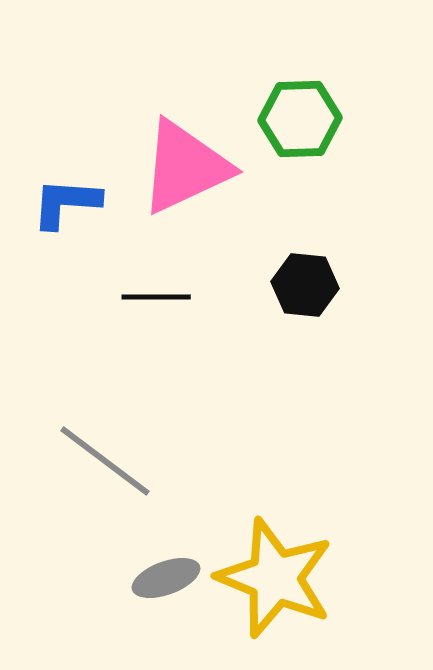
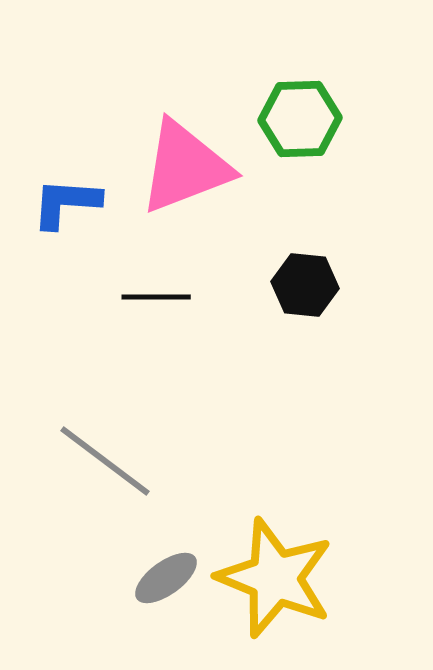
pink triangle: rotated 4 degrees clockwise
gray ellipse: rotated 16 degrees counterclockwise
